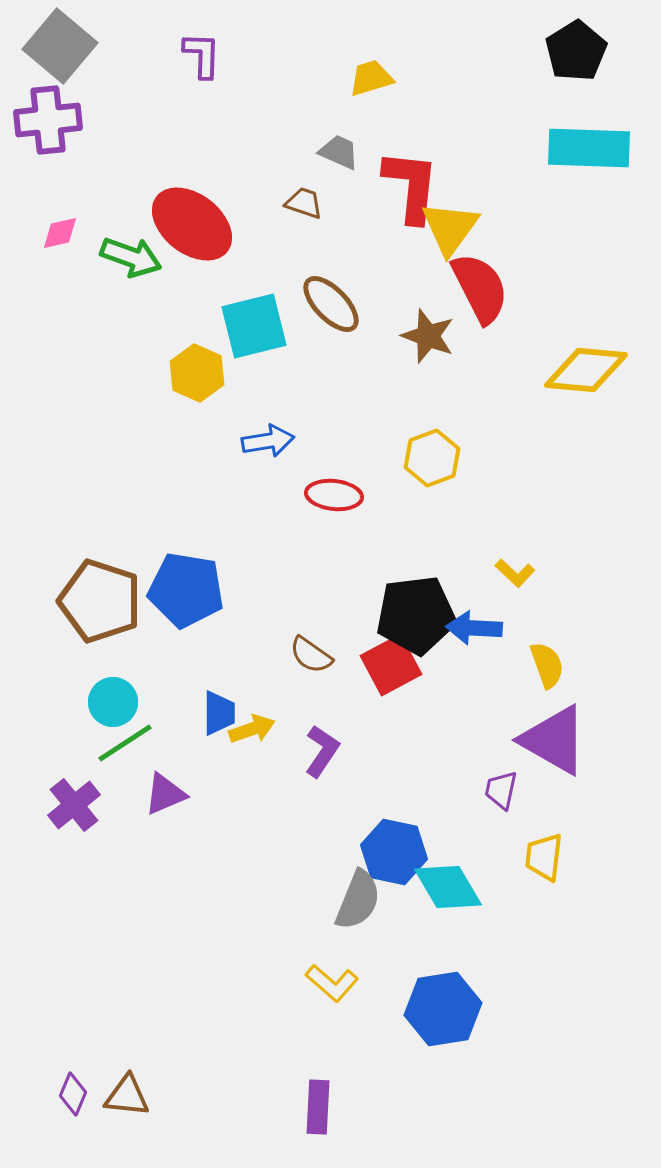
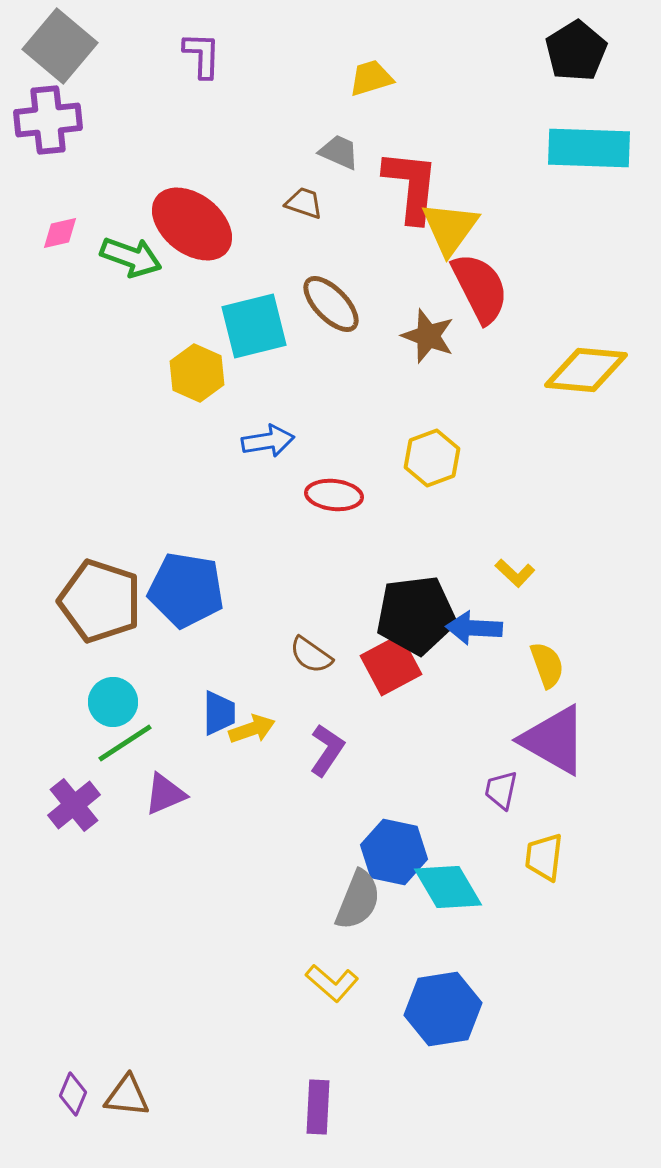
purple L-shape at (322, 751): moved 5 px right, 1 px up
